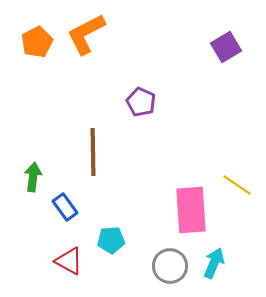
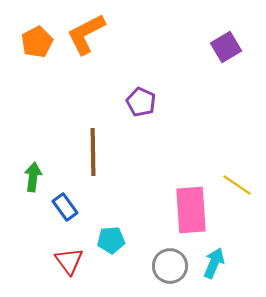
red triangle: rotated 24 degrees clockwise
